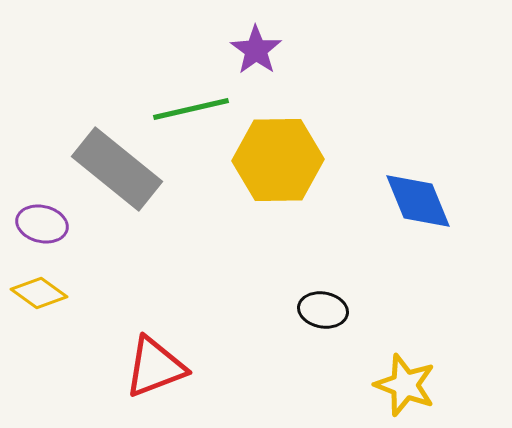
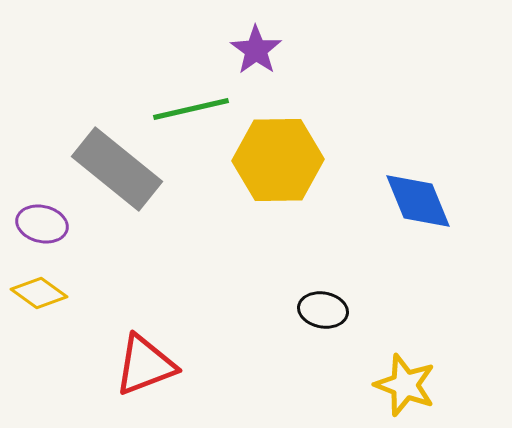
red triangle: moved 10 px left, 2 px up
